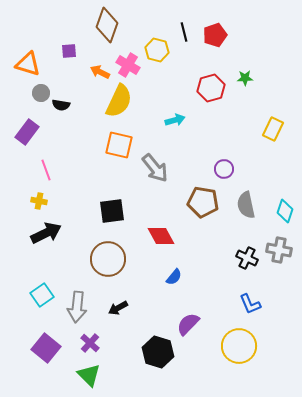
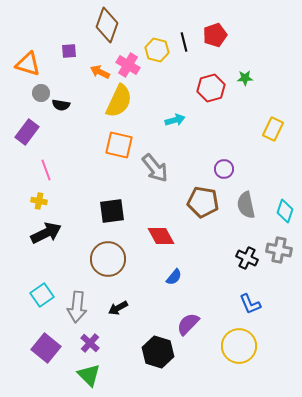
black line at (184, 32): moved 10 px down
